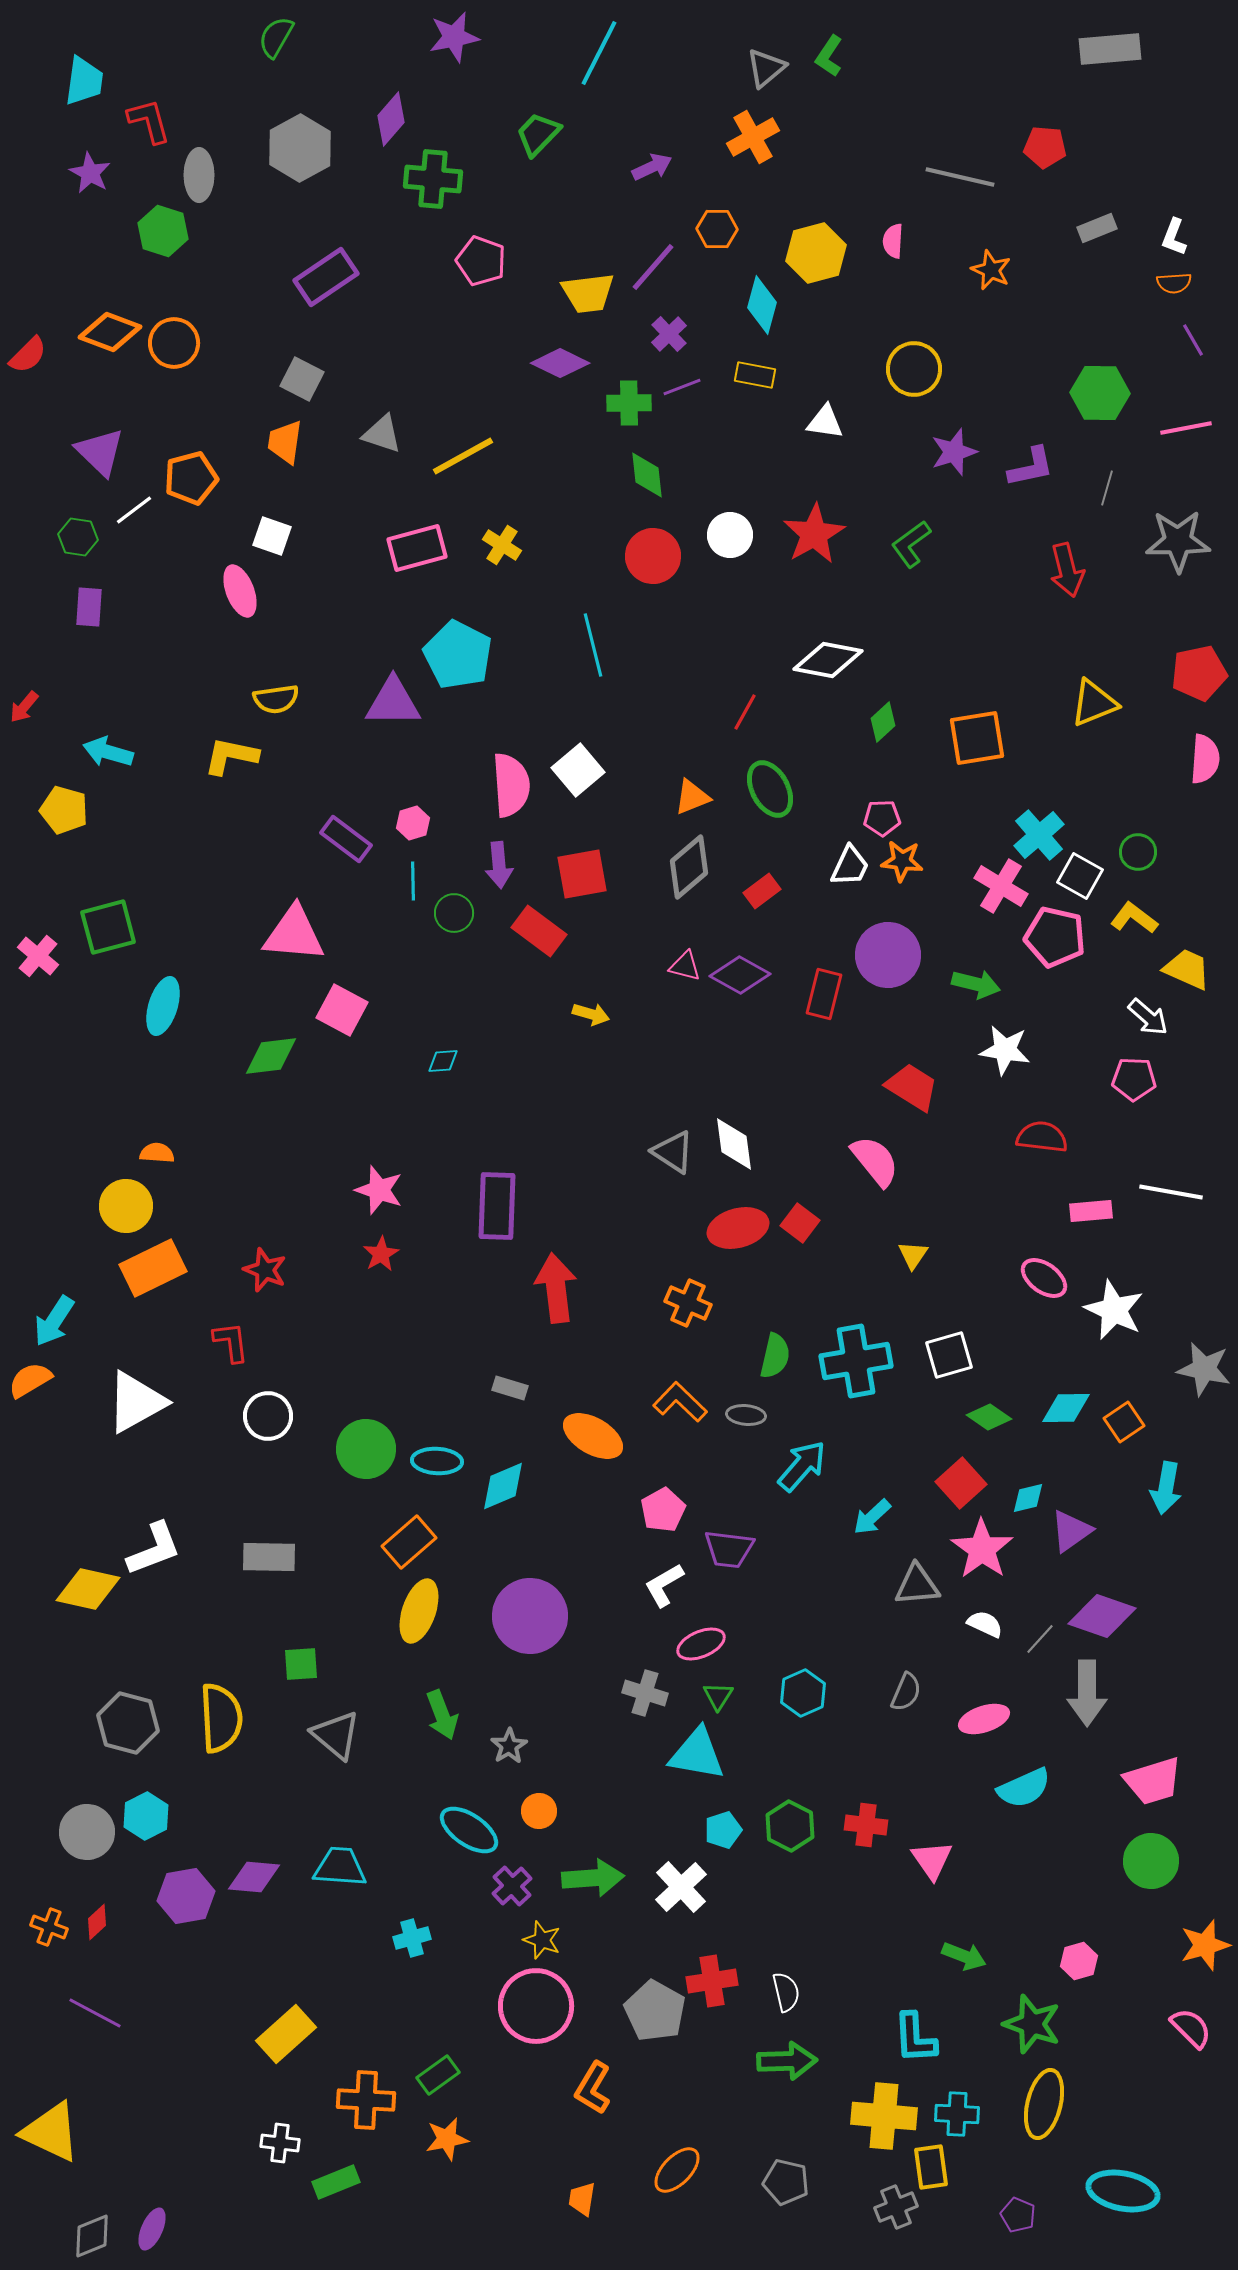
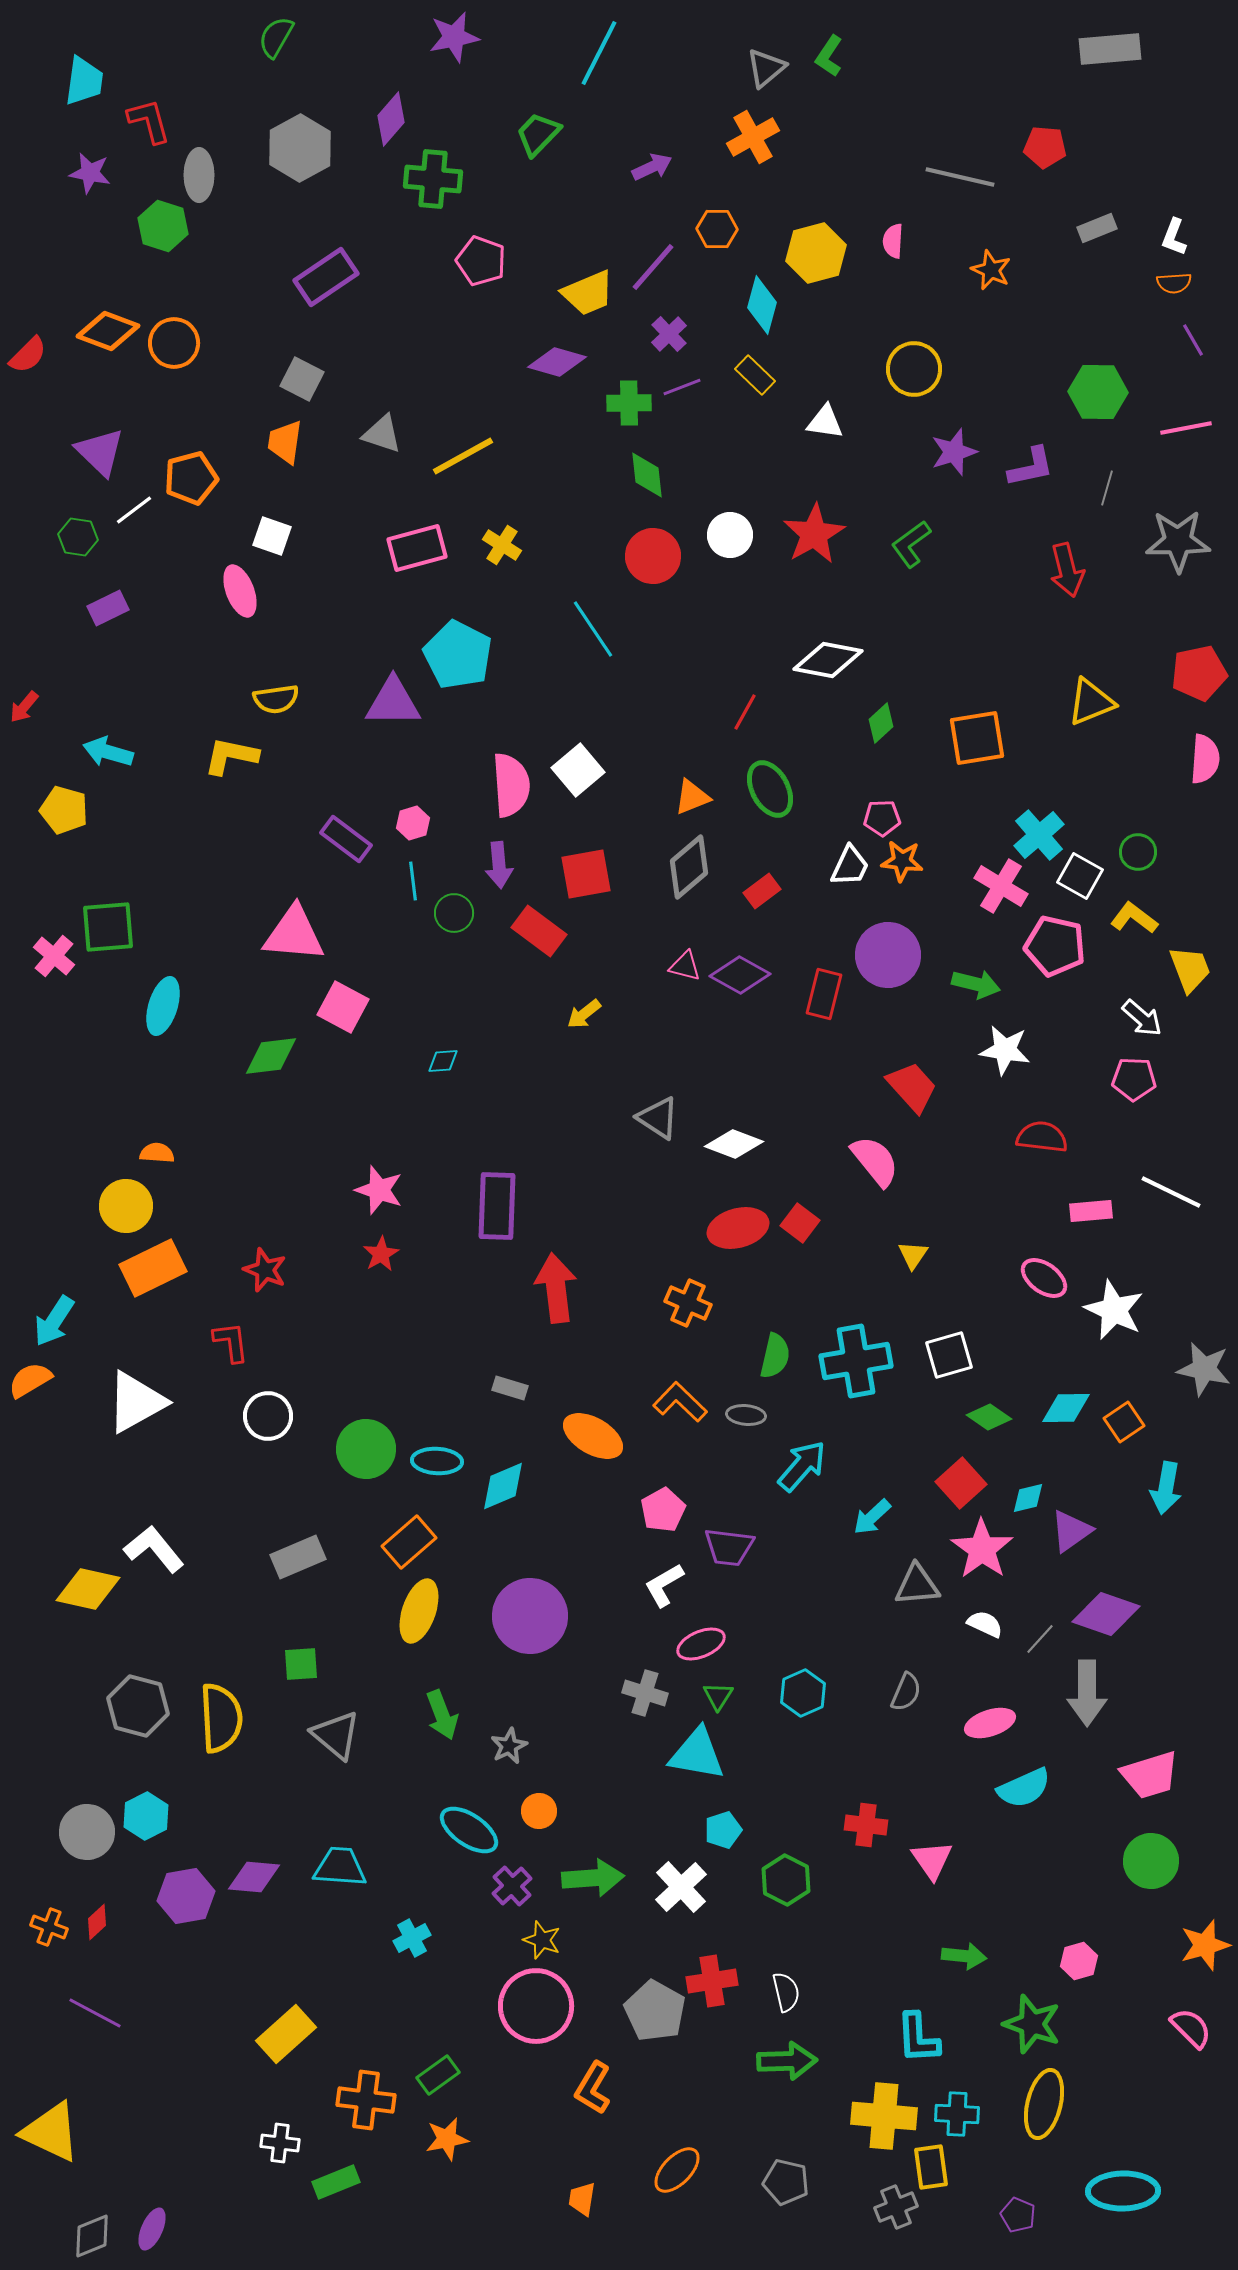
purple star at (90, 173): rotated 18 degrees counterclockwise
green hexagon at (163, 231): moved 5 px up
yellow trapezoid at (588, 293): rotated 16 degrees counterclockwise
orange diamond at (110, 332): moved 2 px left, 1 px up
purple diamond at (560, 363): moved 3 px left, 1 px up; rotated 10 degrees counterclockwise
yellow rectangle at (755, 375): rotated 33 degrees clockwise
green hexagon at (1100, 393): moved 2 px left, 1 px up
purple rectangle at (89, 607): moved 19 px right, 1 px down; rotated 60 degrees clockwise
cyan line at (593, 645): moved 16 px up; rotated 20 degrees counterclockwise
yellow triangle at (1094, 703): moved 3 px left, 1 px up
green diamond at (883, 722): moved 2 px left, 1 px down
red square at (582, 874): moved 4 px right
cyan line at (413, 881): rotated 6 degrees counterclockwise
green square at (108, 927): rotated 10 degrees clockwise
pink pentagon at (1055, 937): moved 9 px down
pink cross at (38, 956): moved 16 px right
yellow trapezoid at (1187, 969): moved 3 px right; rotated 45 degrees clockwise
pink square at (342, 1010): moved 1 px right, 3 px up
yellow arrow at (591, 1014): moved 7 px left; rotated 126 degrees clockwise
white arrow at (1148, 1017): moved 6 px left, 1 px down
red trapezoid at (912, 1087): rotated 16 degrees clockwise
white diamond at (734, 1144): rotated 62 degrees counterclockwise
gray triangle at (673, 1152): moved 15 px left, 34 px up
white line at (1171, 1192): rotated 16 degrees clockwise
white L-shape at (154, 1549): rotated 108 degrees counterclockwise
purple trapezoid at (729, 1549): moved 2 px up
gray rectangle at (269, 1557): moved 29 px right; rotated 24 degrees counterclockwise
purple diamond at (1102, 1616): moved 4 px right, 2 px up
pink ellipse at (984, 1719): moved 6 px right, 4 px down
gray hexagon at (128, 1723): moved 10 px right, 17 px up
gray star at (509, 1746): rotated 6 degrees clockwise
pink trapezoid at (1153, 1781): moved 3 px left, 6 px up
green hexagon at (790, 1826): moved 4 px left, 54 px down
cyan cross at (412, 1938): rotated 12 degrees counterclockwise
green arrow at (964, 1956): rotated 15 degrees counterclockwise
cyan L-shape at (915, 2038): moved 3 px right
orange cross at (366, 2100): rotated 4 degrees clockwise
cyan ellipse at (1123, 2191): rotated 12 degrees counterclockwise
